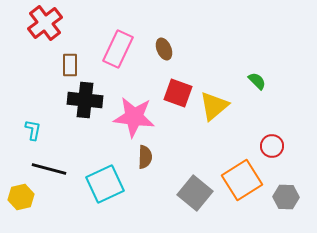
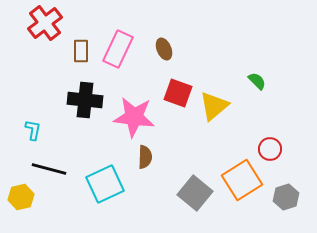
brown rectangle: moved 11 px right, 14 px up
red circle: moved 2 px left, 3 px down
gray hexagon: rotated 20 degrees counterclockwise
